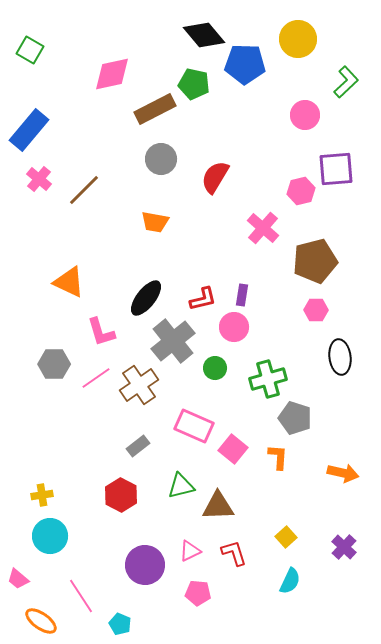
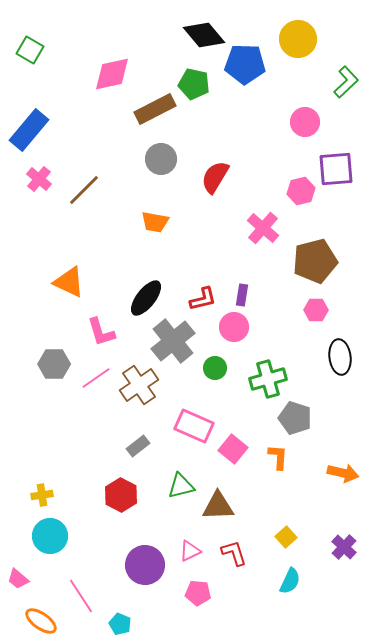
pink circle at (305, 115): moved 7 px down
